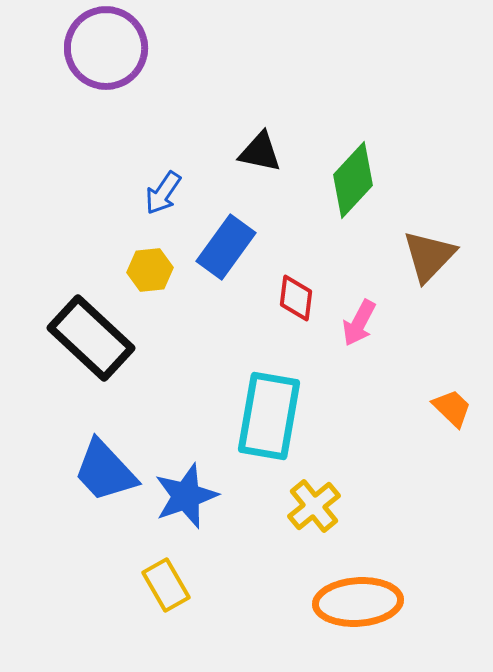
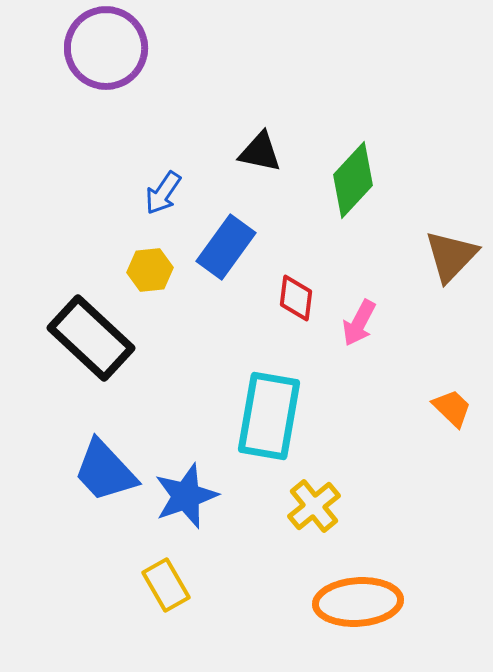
brown triangle: moved 22 px right
